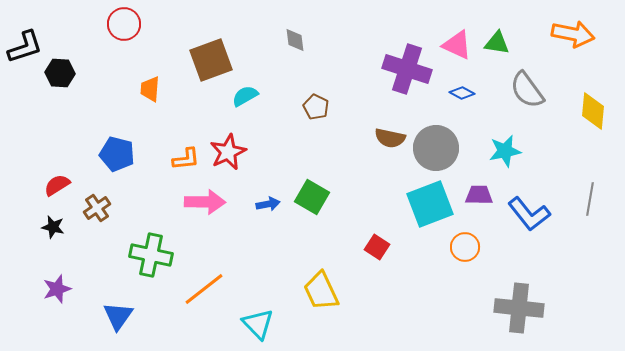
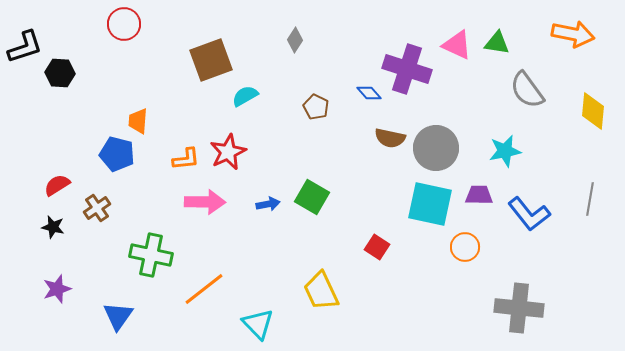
gray diamond: rotated 40 degrees clockwise
orange trapezoid: moved 12 px left, 32 px down
blue diamond: moved 93 px left; rotated 20 degrees clockwise
cyan square: rotated 33 degrees clockwise
